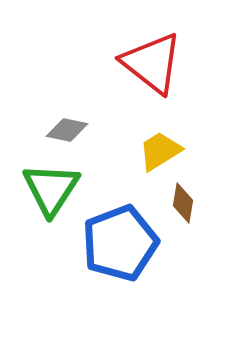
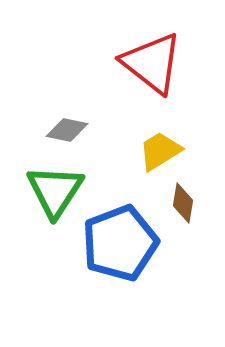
green triangle: moved 4 px right, 2 px down
